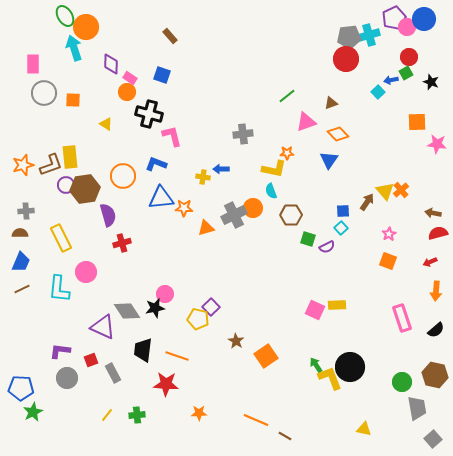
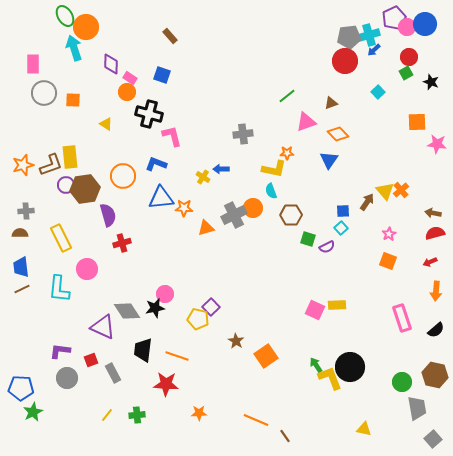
blue circle at (424, 19): moved 1 px right, 5 px down
red circle at (346, 59): moved 1 px left, 2 px down
blue arrow at (391, 80): moved 17 px left, 30 px up; rotated 32 degrees counterclockwise
yellow cross at (203, 177): rotated 24 degrees clockwise
red semicircle at (438, 233): moved 3 px left
blue trapezoid at (21, 262): moved 5 px down; rotated 150 degrees clockwise
pink circle at (86, 272): moved 1 px right, 3 px up
brown line at (285, 436): rotated 24 degrees clockwise
